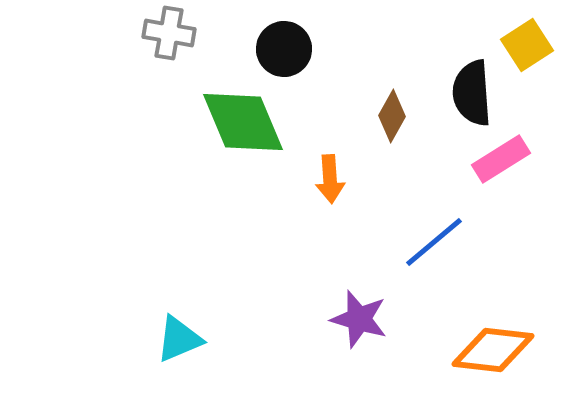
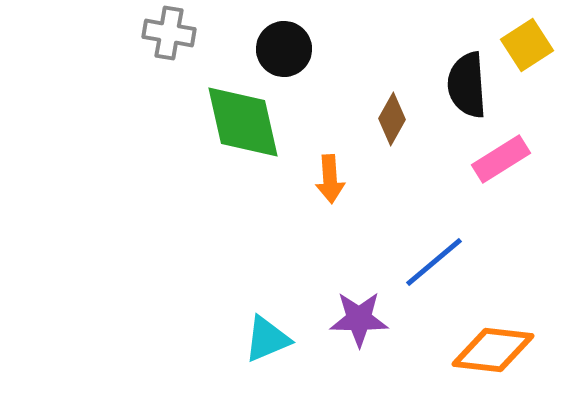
black semicircle: moved 5 px left, 8 px up
brown diamond: moved 3 px down
green diamond: rotated 10 degrees clockwise
blue line: moved 20 px down
purple star: rotated 16 degrees counterclockwise
cyan triangle: moved 88 px right
